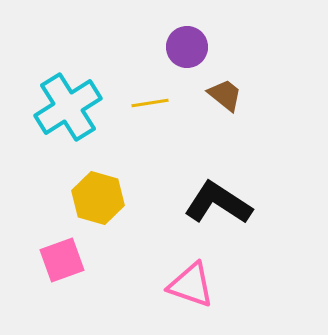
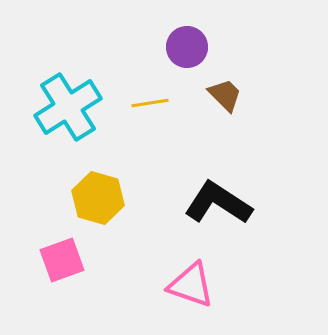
brown trapezoid: rotated 6 degrees clockwise
